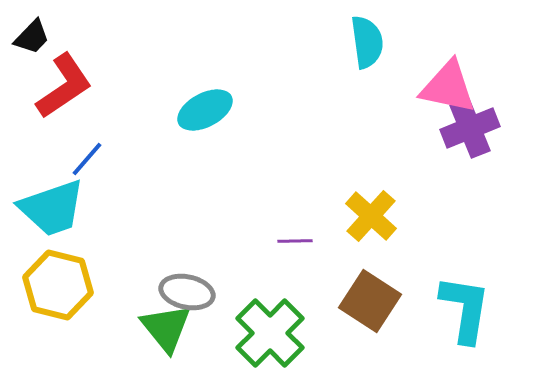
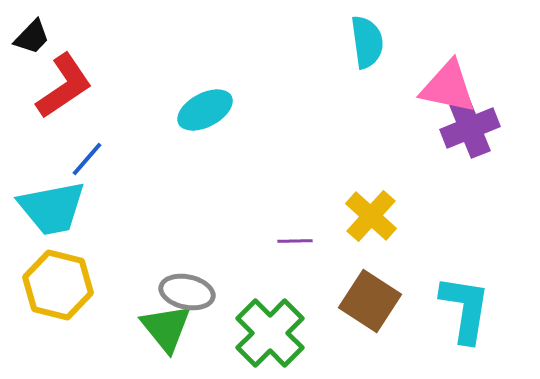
cyan trapezoid: rotated 8 degrees clockwise
